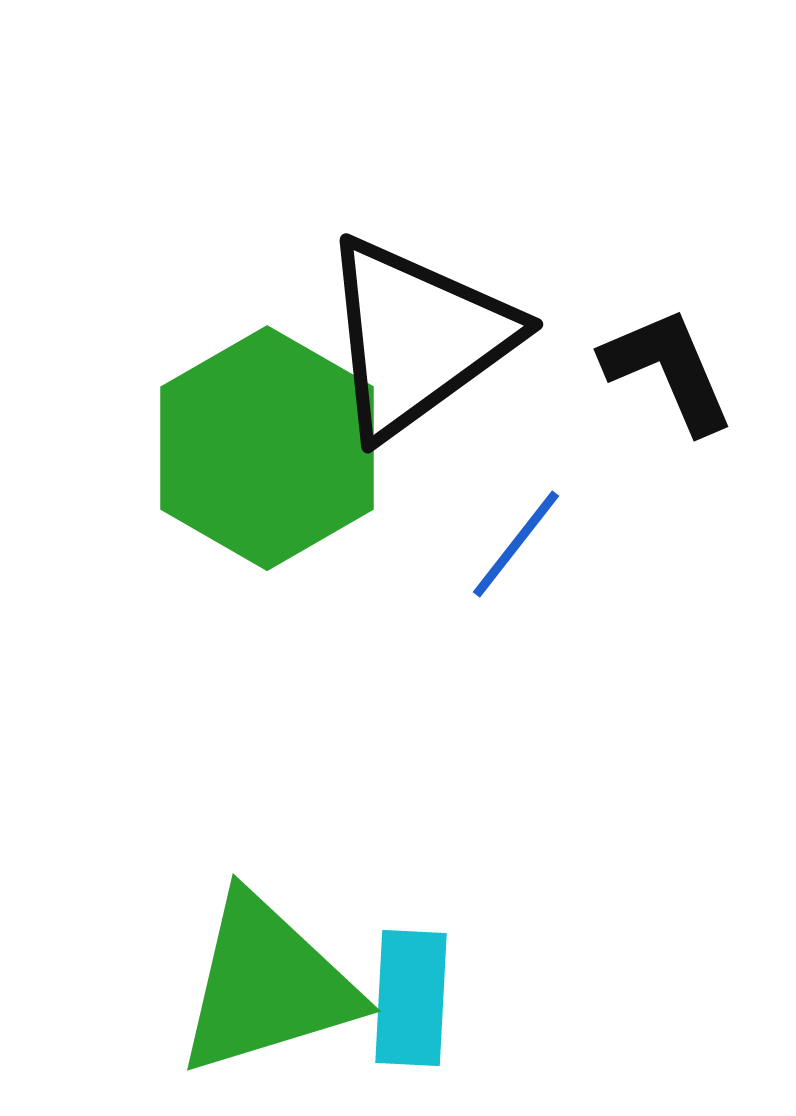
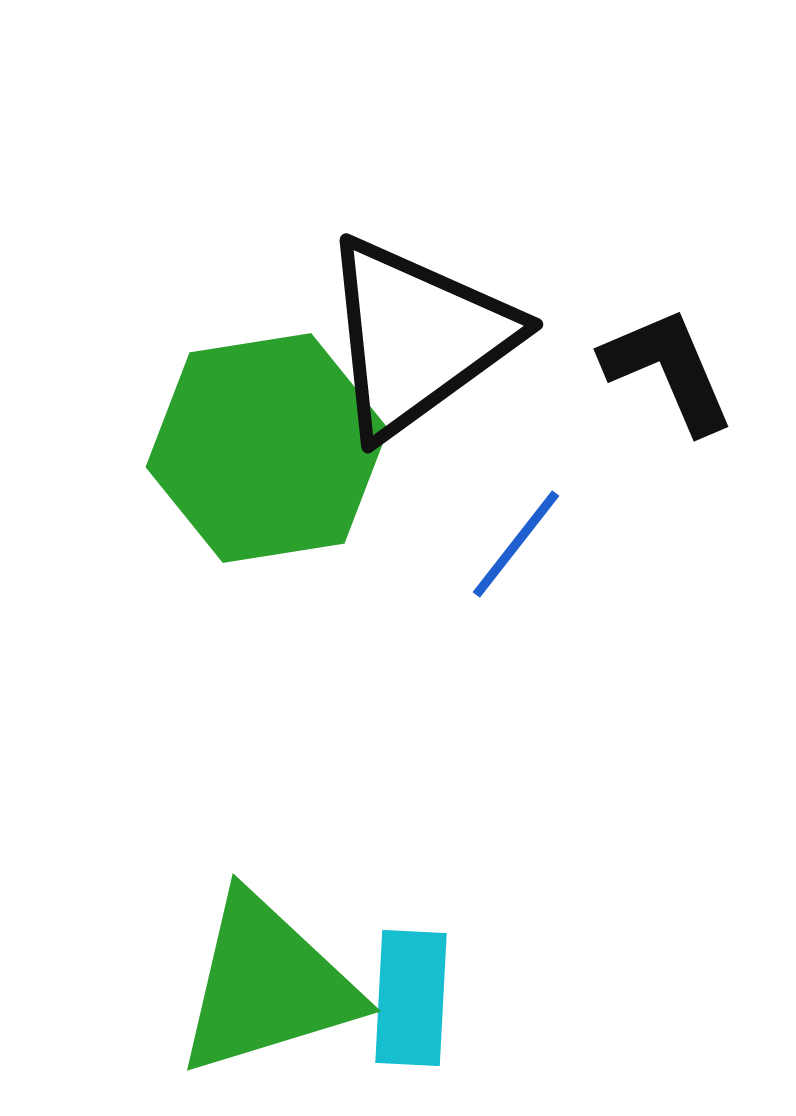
green hexagon: rotated 21 degrees clockwise
